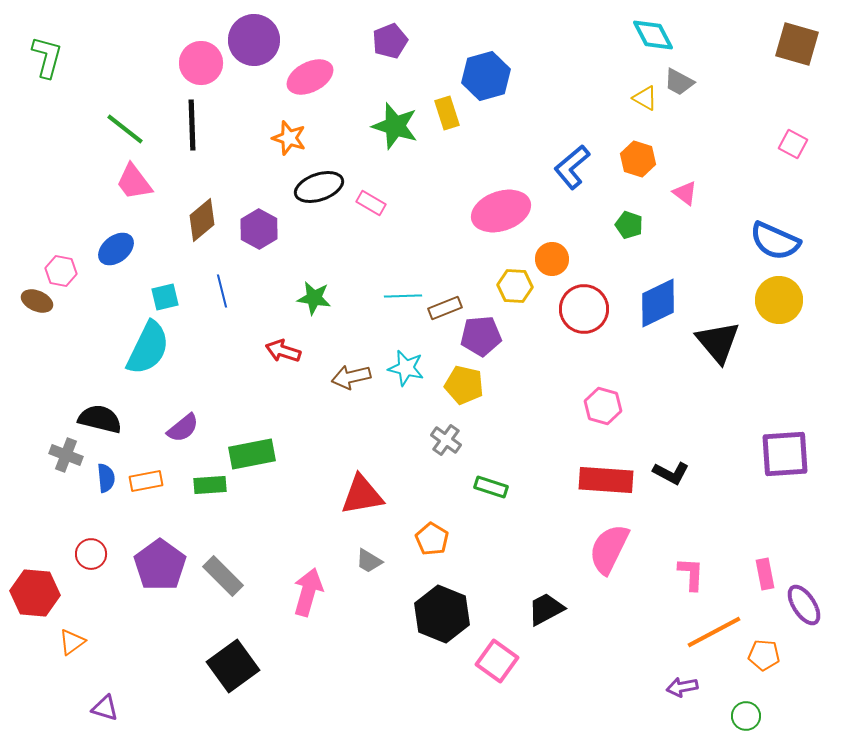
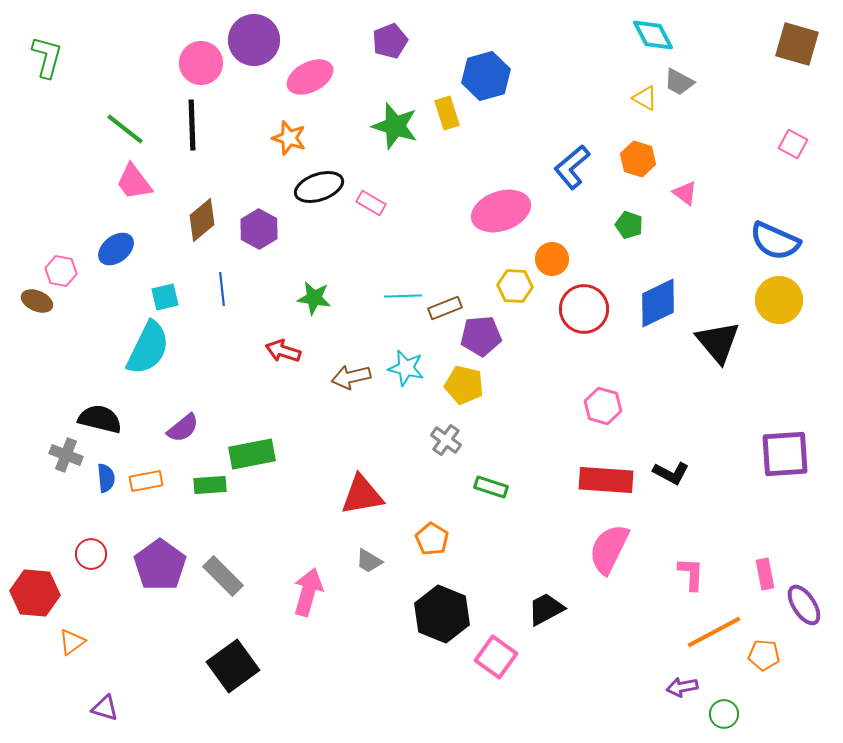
blue line at (222, 291): moved 2 px up; rotated 8 degrees clockwise
pink square at (497, 661): moved 1 px left, 4 px up
green circle at (746, 716): moved 22 px left, 2 px up
